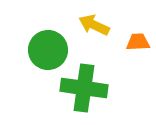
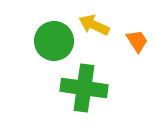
orange trapezoid: moved 1 px left, 1 px up; rotated 60 degrees clockwise
green circle: moved 6 px right, 9 px up
